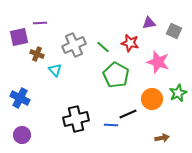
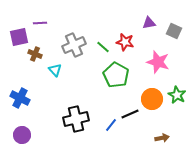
red star: moved 5 px left, 1 px up
brown cross: moved 2 px left
green star: moved 1 px left, 2 px down; rotated 18 degrees counterclockwise
black line: moved 2 px right
blue line: rotated 56 degrees counterclockwise
